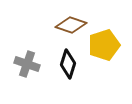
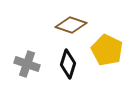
yellow pentagon: moved 3 px right, 5 px down; rotated 28 degrees counterclockwise
